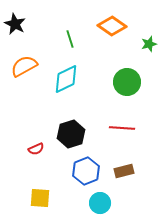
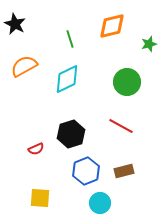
orange diamond: rotated 48 degrees counterclockwise
cyan diamond: moved 1 px right
red line: moved 1 px left, 2 px up; rotated 25 degrees clockwise
